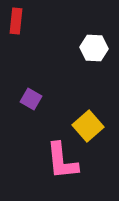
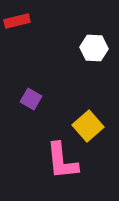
red rectangle: moved 1 px right; rotated 70 degrees clockwise
